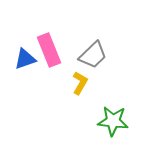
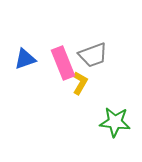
pink rectangle: moved 14 px right, 13 px down
gray trapezoid: rotated 24 degrees clockwise
green star: moved 2 px right, 1 px down
